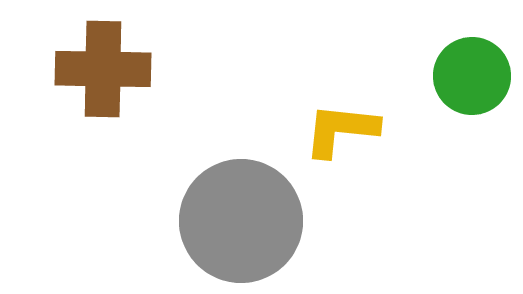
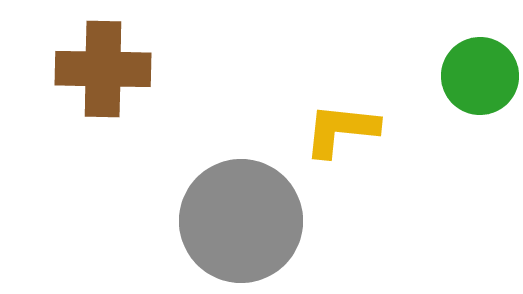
green circle: moved 8 px right
